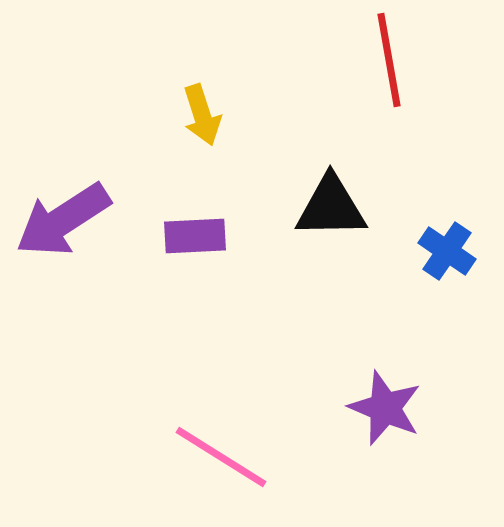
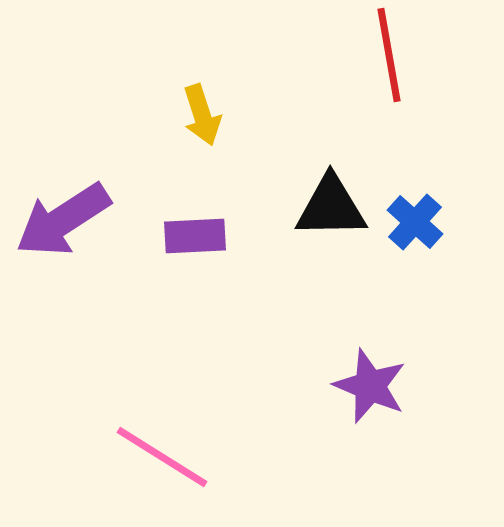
red line: moved 5 px up
blue cross: moved 32 px left, 29 px up; rotated 8 degrees clockwise
purple star: moved 15 px left, 22 px up
pink line: moved 59 px left
